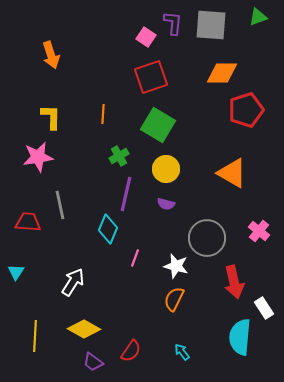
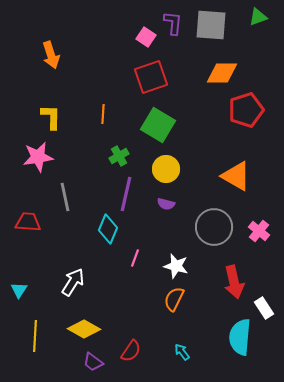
orange triangle: moved 4 px right, 3 px down
gray line: moved 5 px right, 8 px up
gray circle: moved 7 px right, 11 px up
cyan triangle: moved 3 px right, 18 px down
